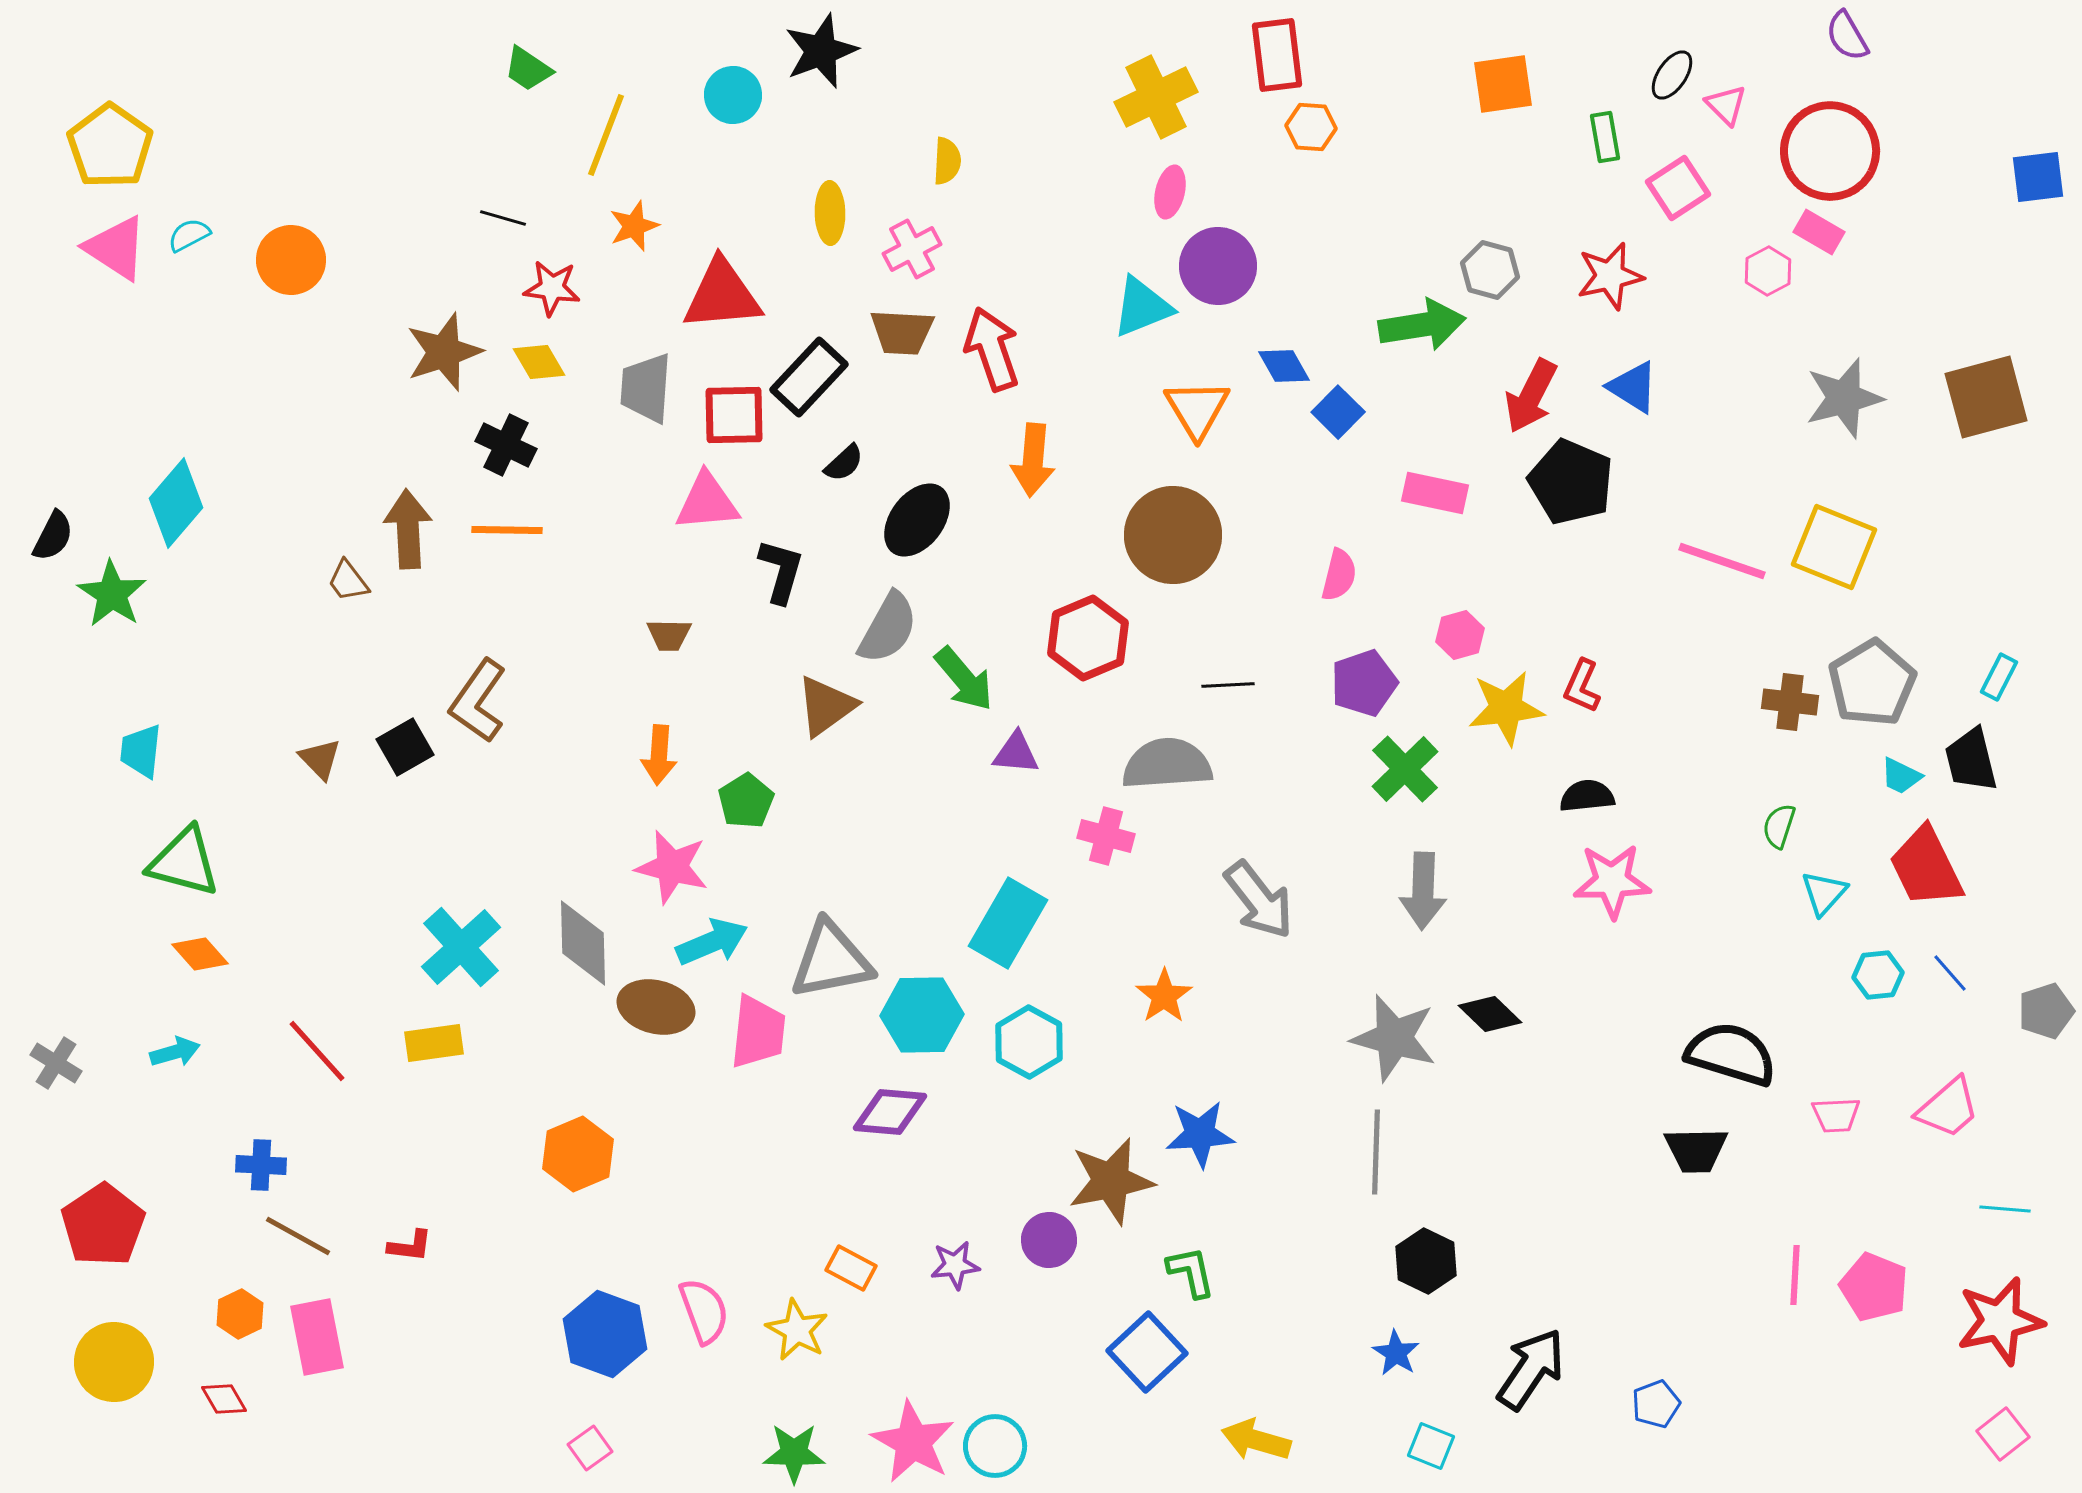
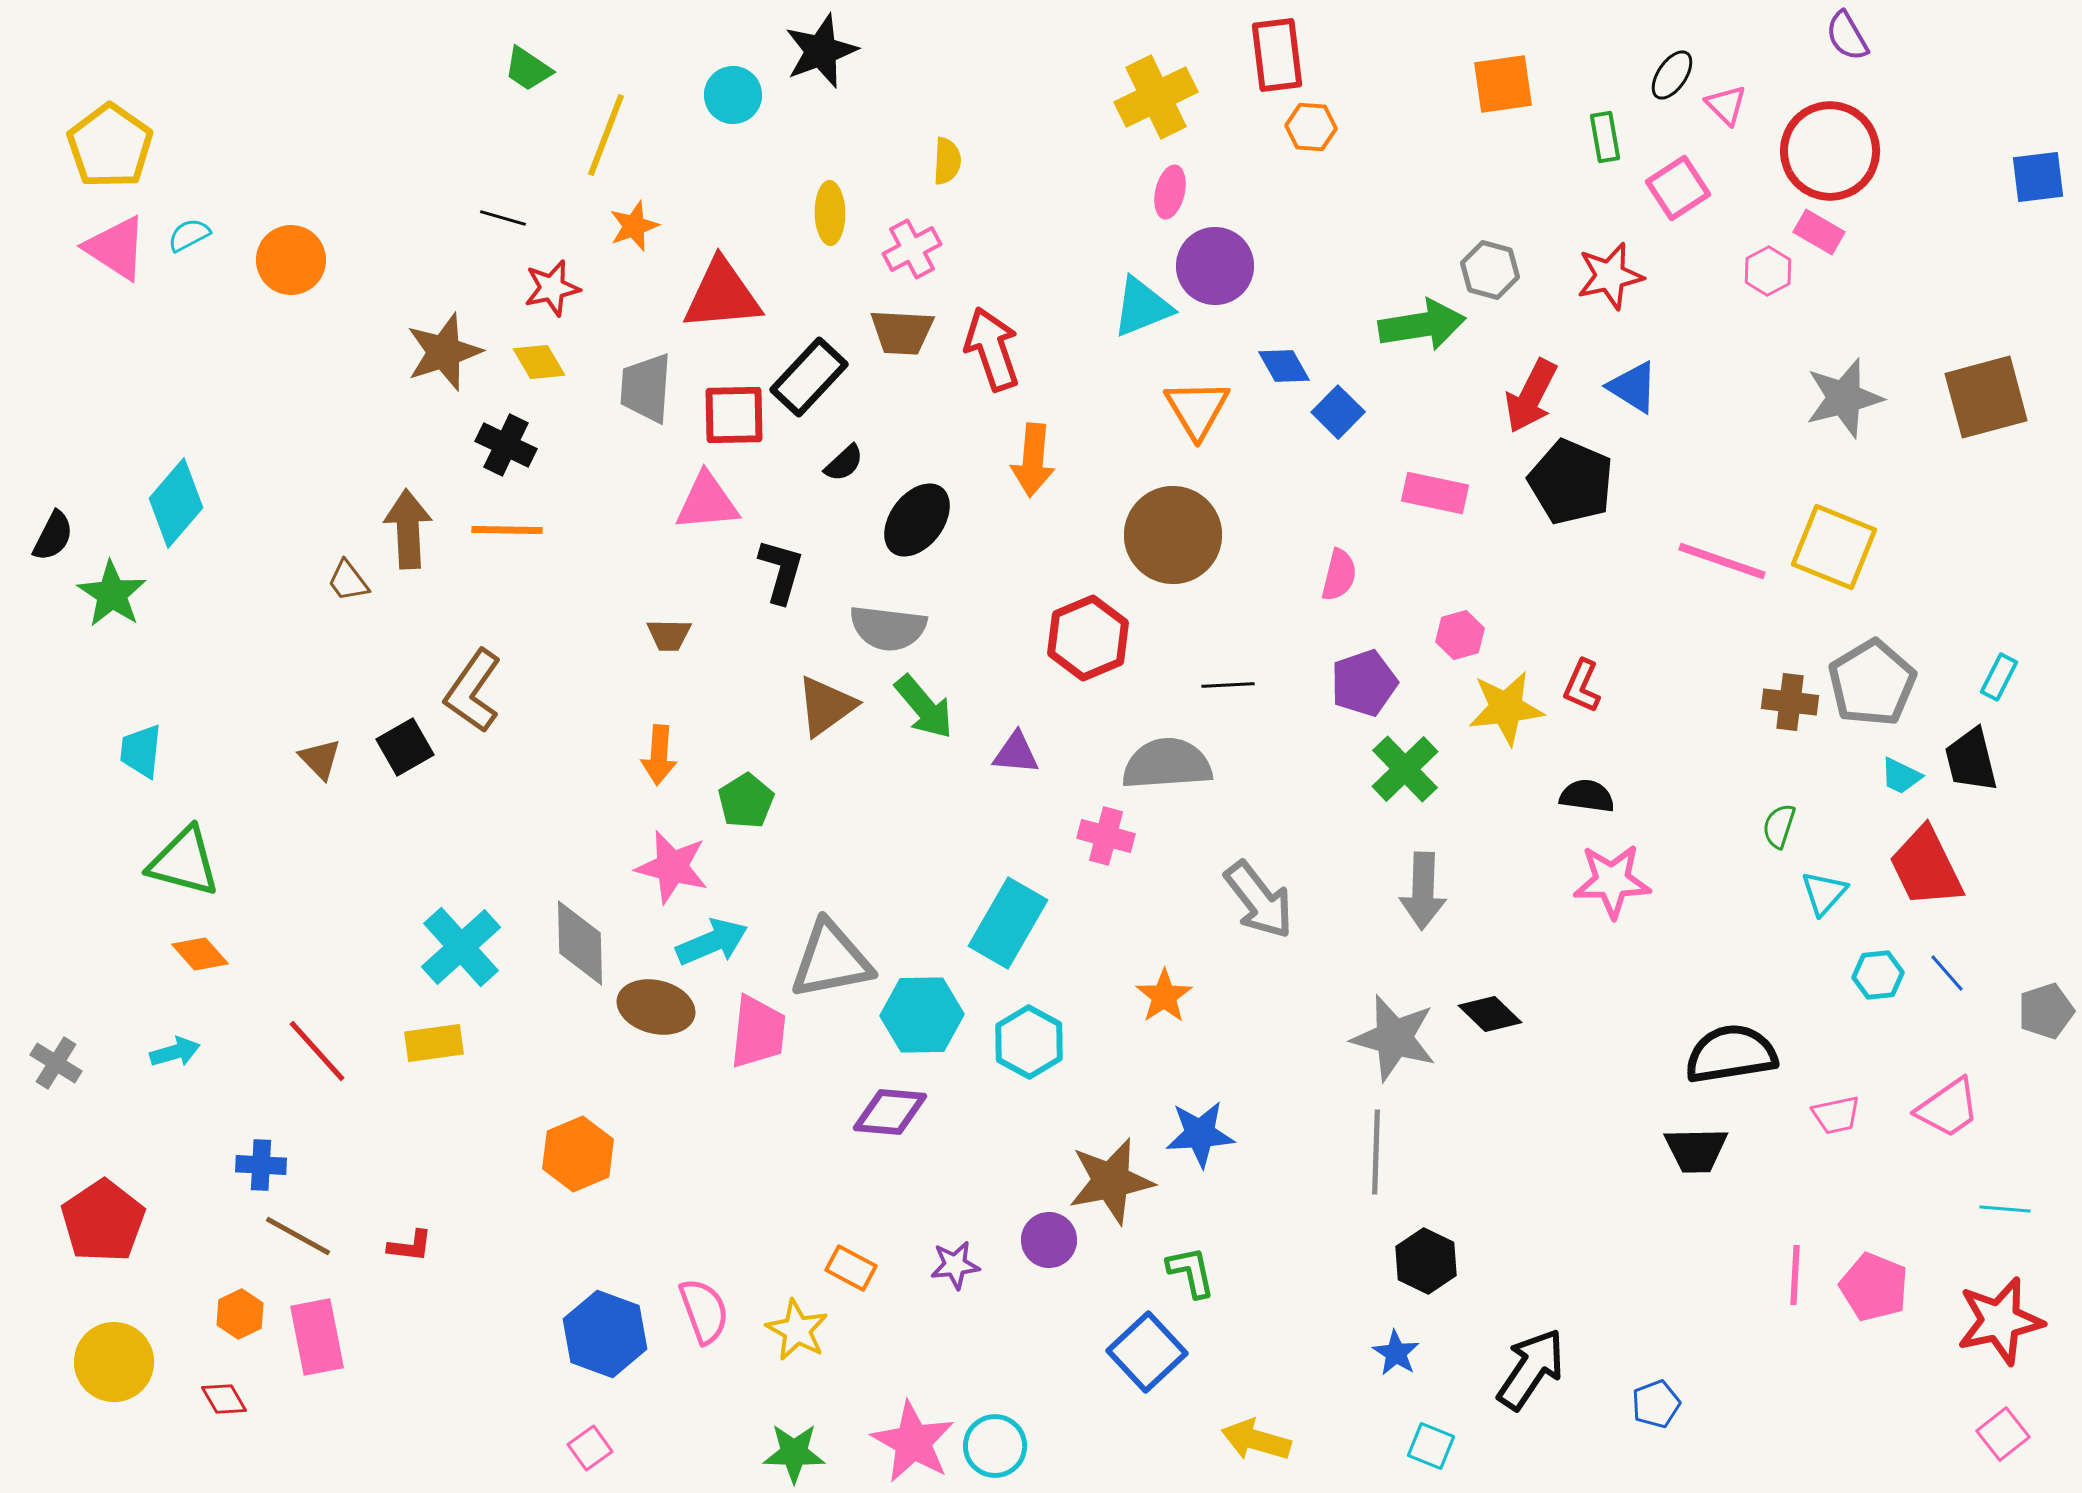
purple circle at (1218, 266): moved 3 px left
red star at (552, 288): rotated 20 degrees counterclockwise
gray semicircle at (888, 628): rotated 68 degrees clockwise
green arrow at (964, 679): moved 40 px left, 28 px down
brown L-shape at (478, 701): moved 5 px left, 10 px up
black semicircle at (1587, 796): rotated 14 degrees clockwise
gray diamond at (583, 943): moved 3 px left
blue line at (1950, 973): moved 3 px left
black semicircle at (1731, 1054): rotated 26 degrees counterclockwise
pink trapezoid at (1948, 1108): rotated 6 degrees clockwise
pink trapezoid at (1836, 1115): rotated 9 degrees counterclockwise
red pentagon at (103, 1225): moved 4 px up
